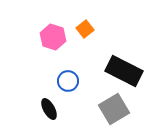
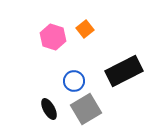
black rectangle: rotated 54 degrees counterclockwise
blue circle: moved 6 px right
gray square: moved 28 px left
